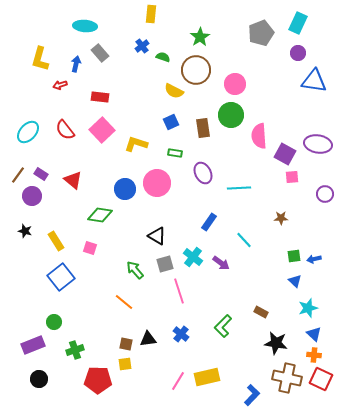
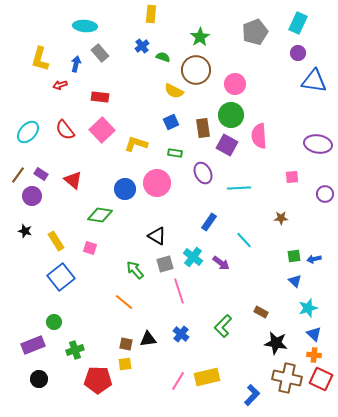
gray pentagon at (261, 33): moved 6 px left, 1 px up
purple square at (285, 154): moved 58 px left, 9 px up
